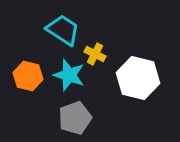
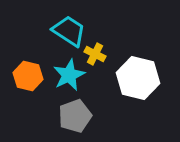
cyan trapezoid: moved 6 px right, 1 px down
cyan star: rotated 28 degrees clockwise
gray pentagon: moved 2 px up
